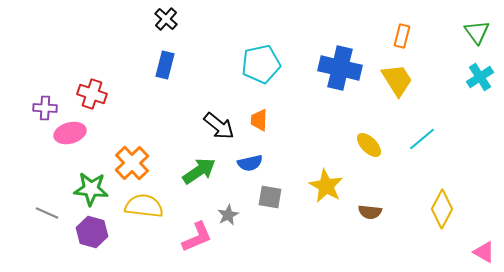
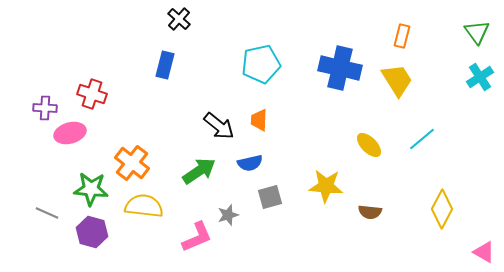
black cross: moved 13 px right
orange cross: rotated 8 degrees counterclockwise
yellow star: rotated 24 degrees counterclockwise
gray square: rotated 25 degrees counterclockwise
gray star: rotated 10 degrees clockwise
